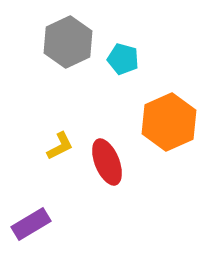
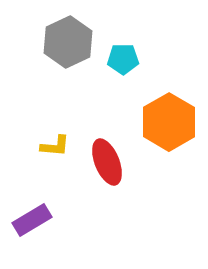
cyan pentagon: rotated 16 degrees counterclockwise
orange hexagon: rotated 6 degrees counterclockwise
yellow L-shape: moved 5 px left; rotated 32 degrees clockwise
purple rectangle: moved 1 px right, 4 px up
